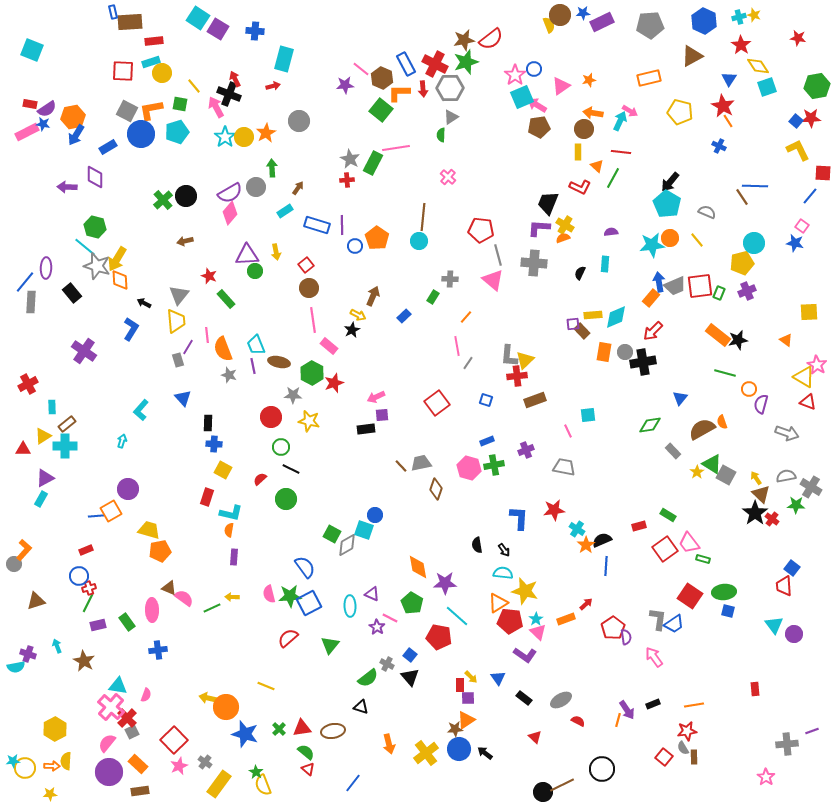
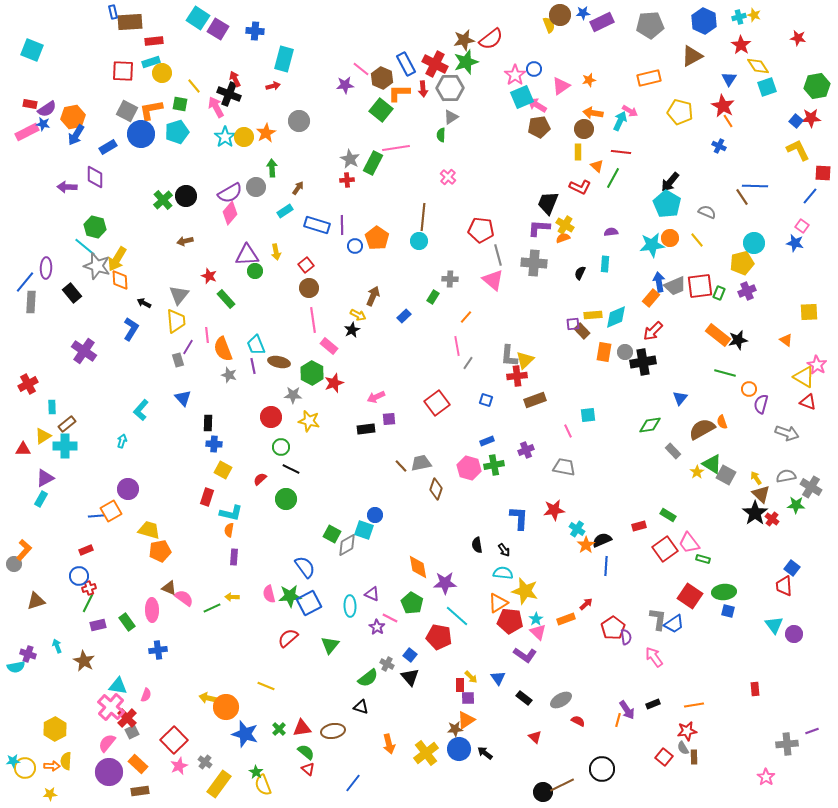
purple square at (382, 415): moved 7 px right, 4 px down
